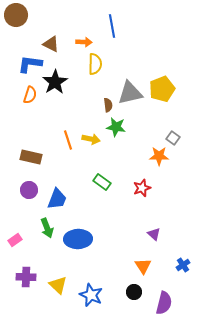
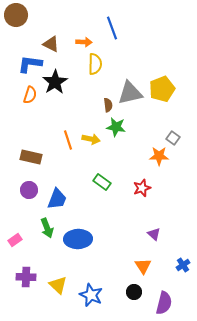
blue line: moved 2 px down; rotated 10 degrees counterclockwise
